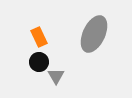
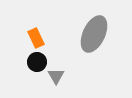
orange rectangle: moved 3 px left, 1 px down
black circle: moved 2 px left
